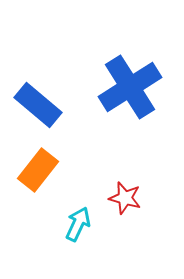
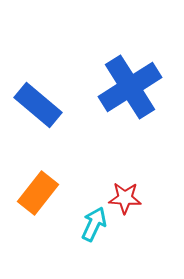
orange rectangle: moved 23 px down
red star: rotated 12 degrees counterclockwise
cyan arrow: moved 16 px right
